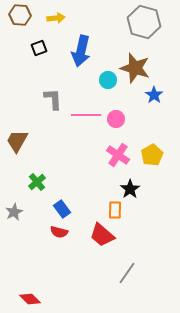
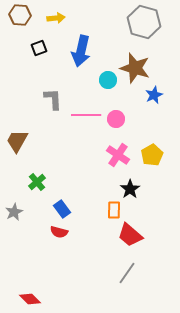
blue star: rotated 12 degrees clockwise
orange rectangle: moved 1 px left
red trapezoid: moved 28 px right
